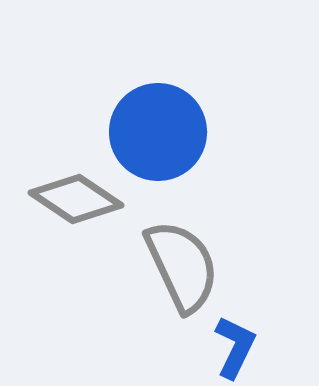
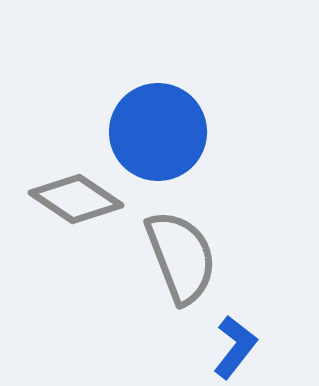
gray semicircle: moved 1 px left, 9 px up; rotated 4 degrees clockwise
blue L-shape: rotated 12 degrees clockwise
